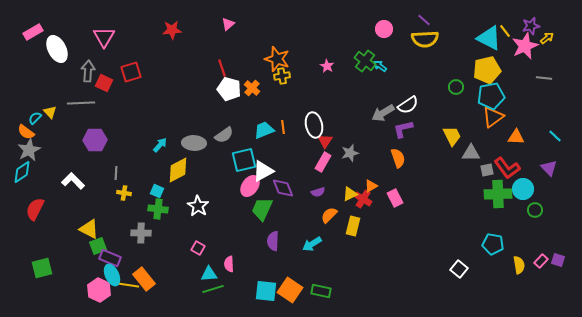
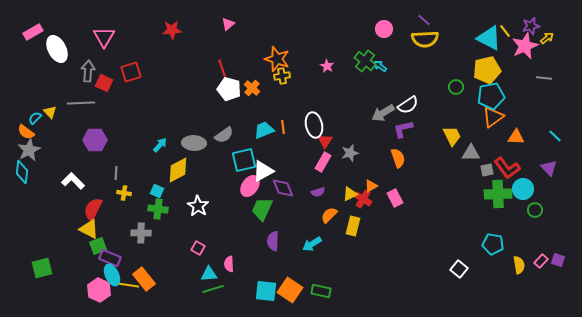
cyan diamond at (22, 172): rotated 50 degrees counterclockwise
red semicircle at (35, 209): moved 58 px right
